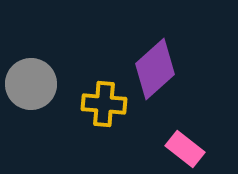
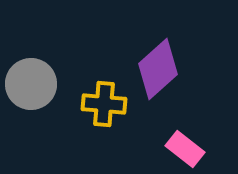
purple diamond: moved 3 px right
